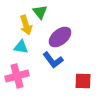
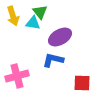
yellow arrow: moved 13 px left, 9 px up
purple ellipse: rotated 10 degrees clockwise
cyan triangle: moved 12 px right, 24 px up
blue L-shape: rotated 140 degrees clockwise
red square: moved 1 px left, 2 px down
